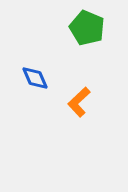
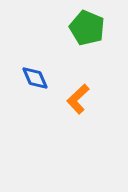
orange L-shape: moved 1 px left, 3 px up
